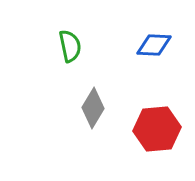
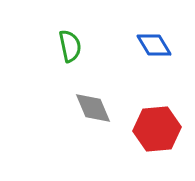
blue diamond: rotated 57 degrees clockwise
gray diamond: rotated 54 degrees counterclockwise
